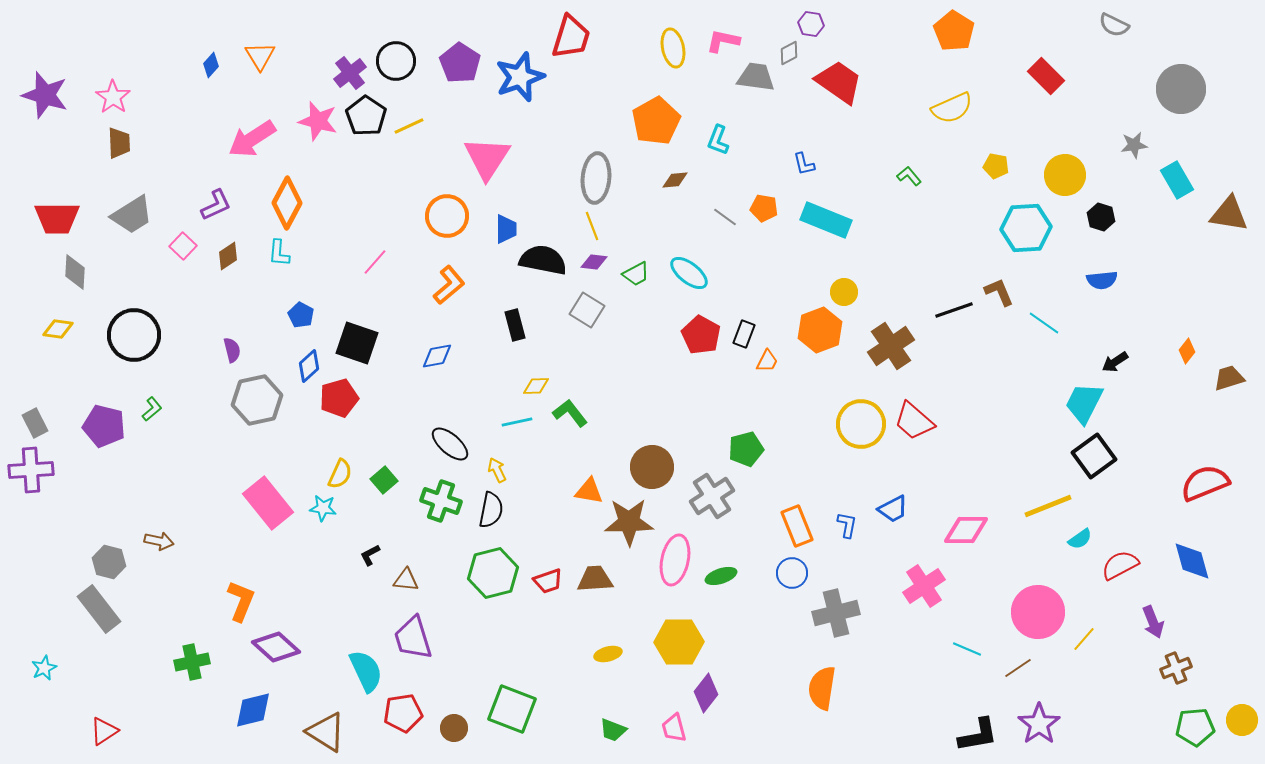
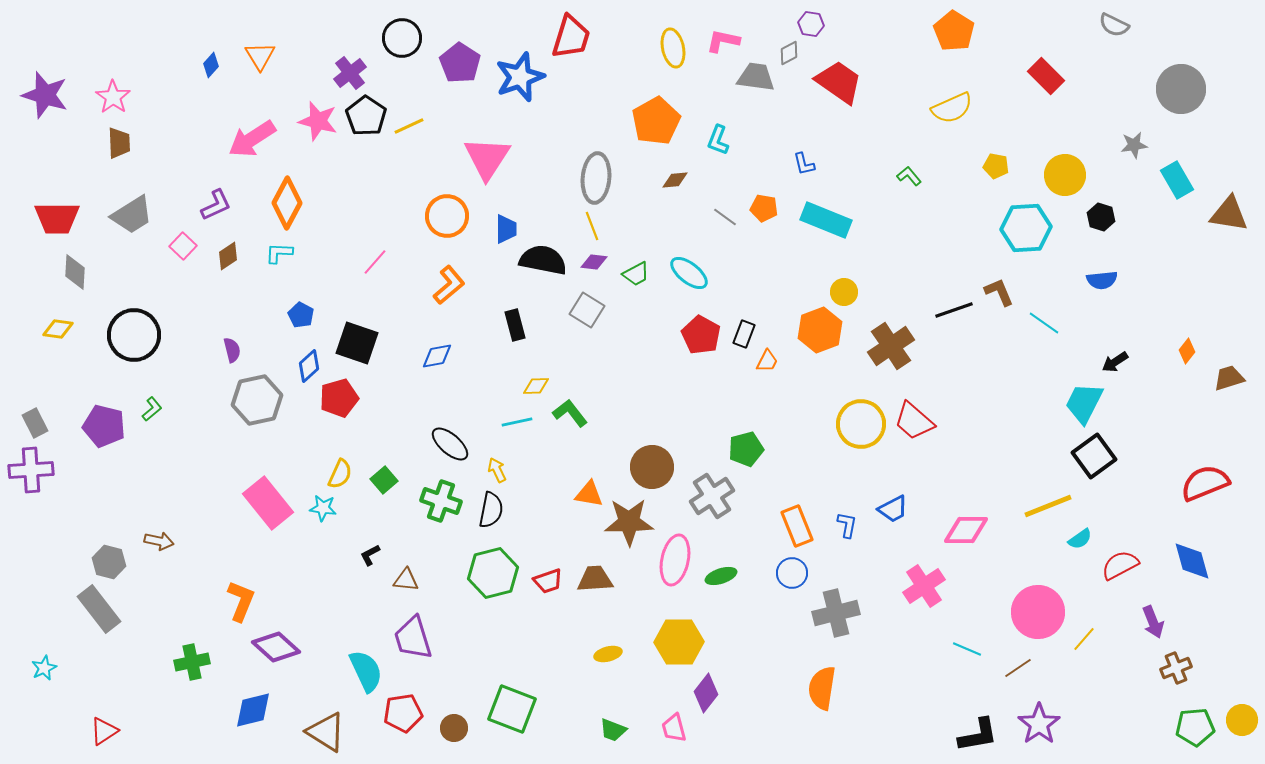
black circle at (396, 61): moved 6 px right, 23 px up
cyan L-shape at (279, 253): rotated 88 degrees clockwise
orange triangle at (589, 491): moved 3 px down
